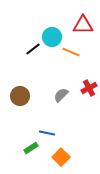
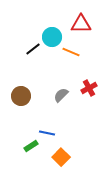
red triangle: moved 2 px left, 1 px up
brown circle: moved 1 px right
green rectangle: moved 2 px up
